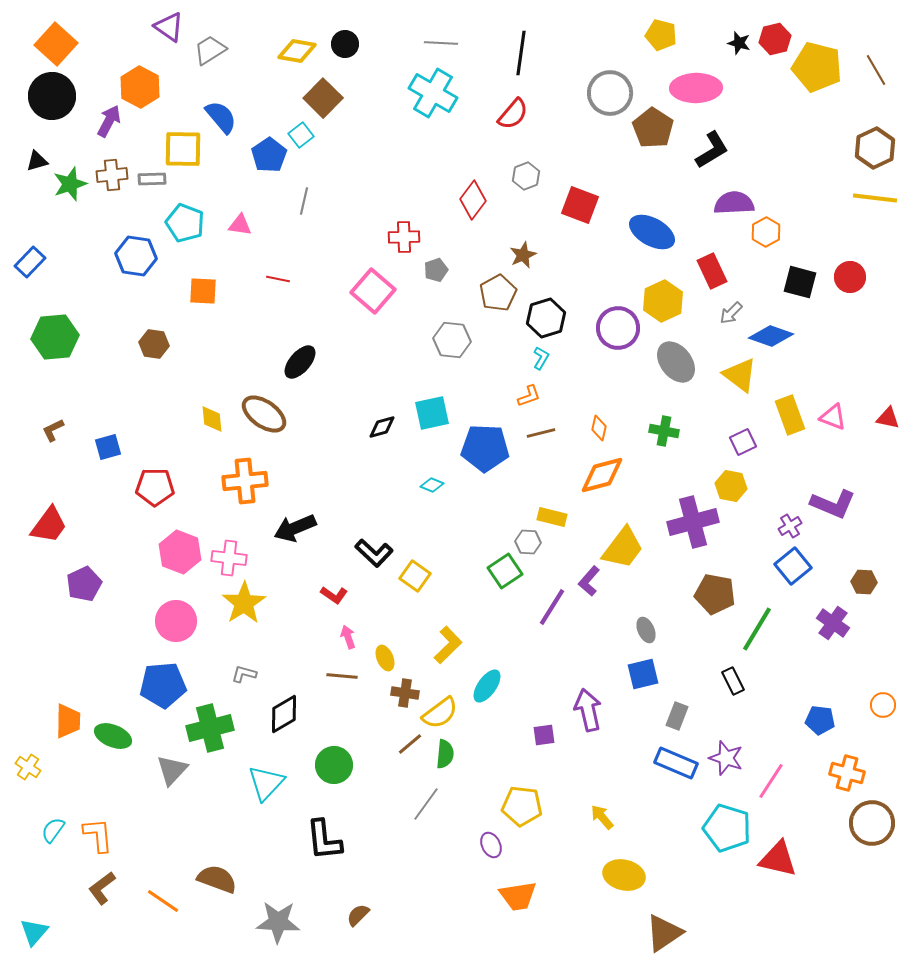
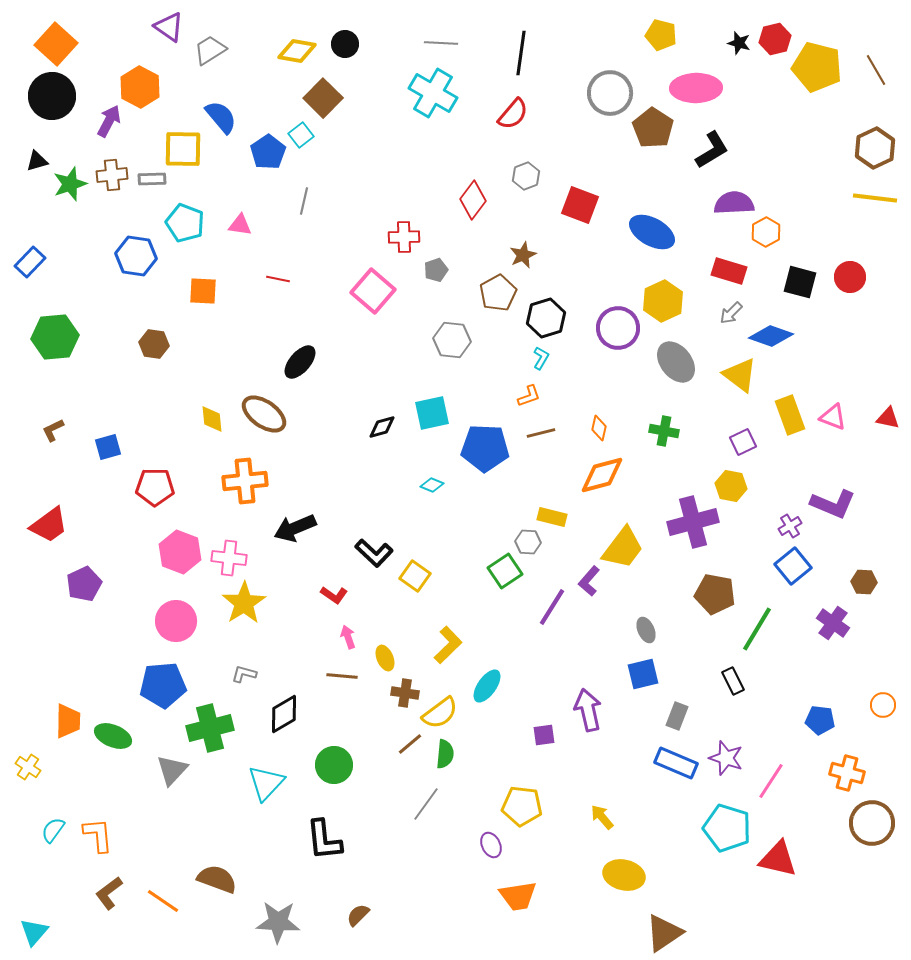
blue pentagon at (269, 155): moved 1 px left, 3 px up
red rectangle at (712, 271): moved 17 px right; rotated 48 degrees counterclockwise
red trapezoid at (49, 525): rotated 18 degrees clockwise
brown L-shape at (102, 888): moved 7 px right, 5 px down
